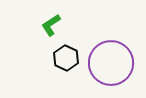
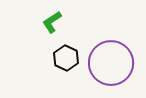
green L-shape: moved 1 px right, 3 px up
